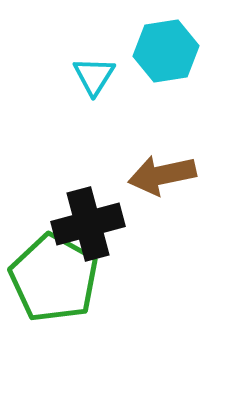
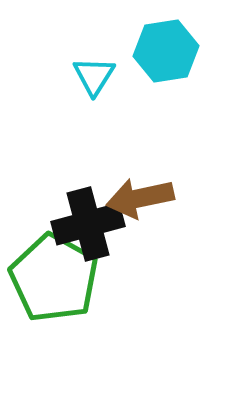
brown arrow: moved 22 px left, 23 px down
